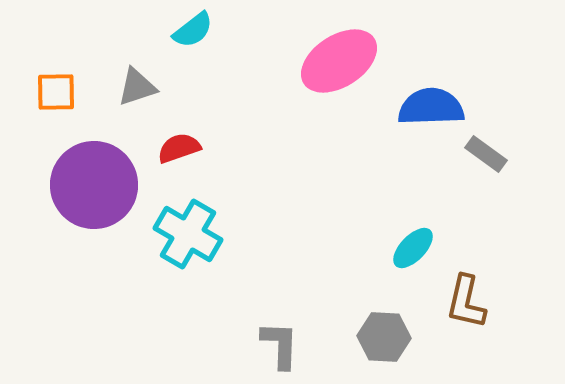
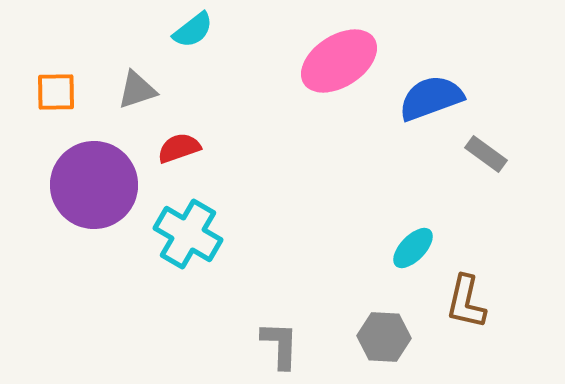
gray triangle: moved 3 px down
blue semicircle: moved 9 px up; rotated 18 degrees counterclockwise
